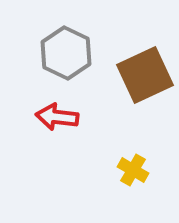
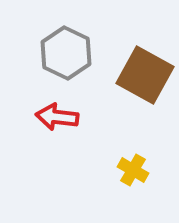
brown square: rotated 36 degrees counterclockwise
